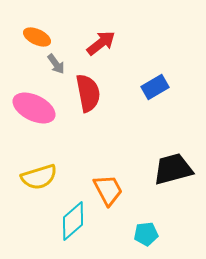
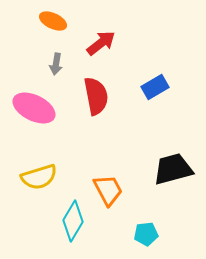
orange ellipse: moved 16 px right, 16 px up
gray arrow: rotated 45 degrees clockwise
red semicircle: moved 8 px right, 3 px down
cyan diamond: rotated 18 degrees counterclockwise
